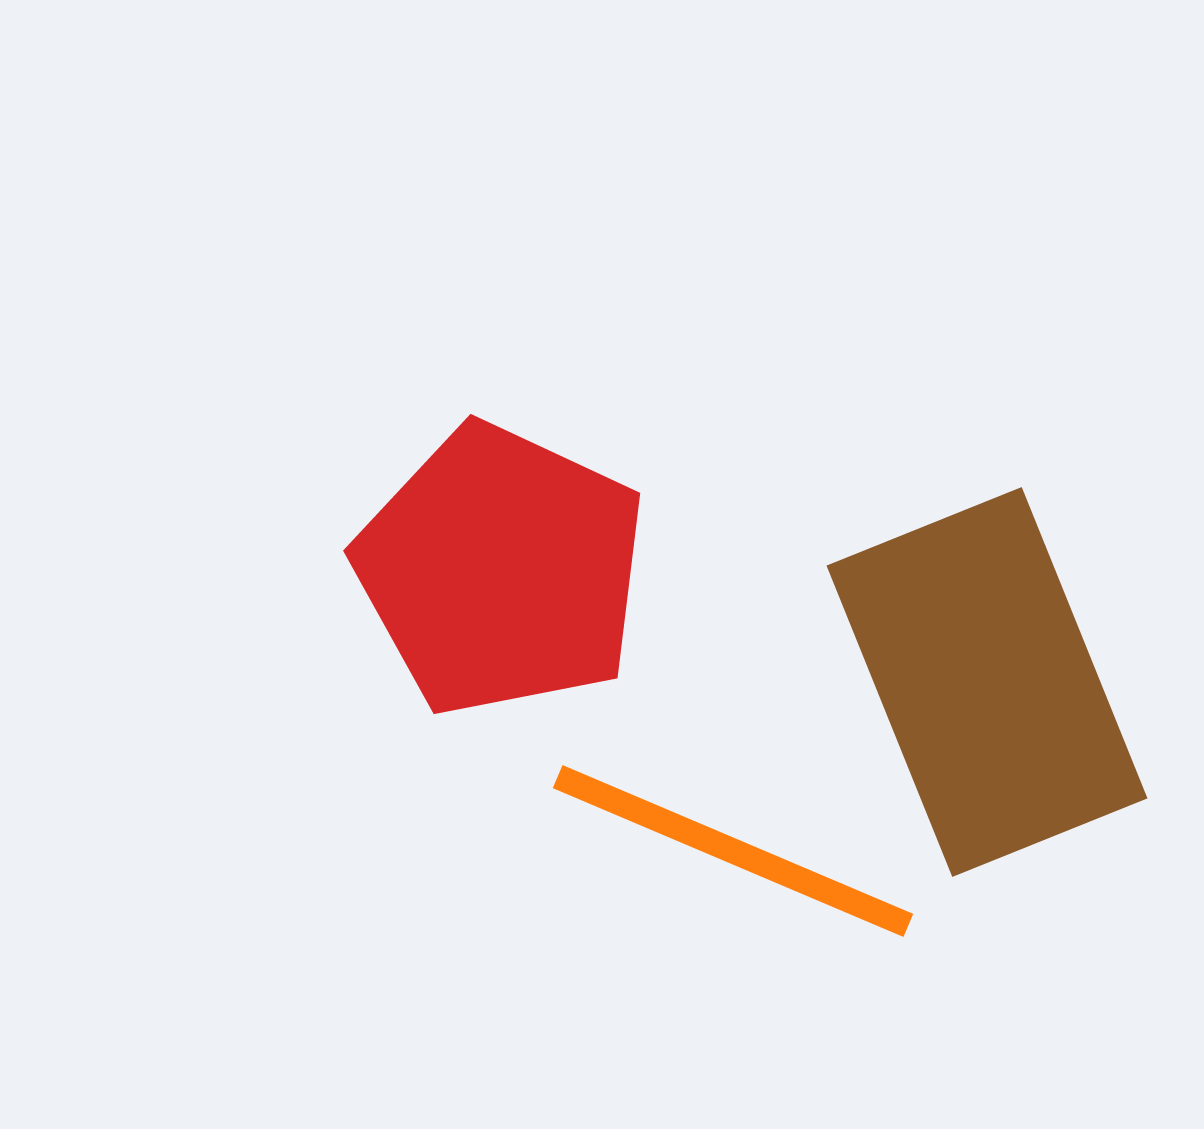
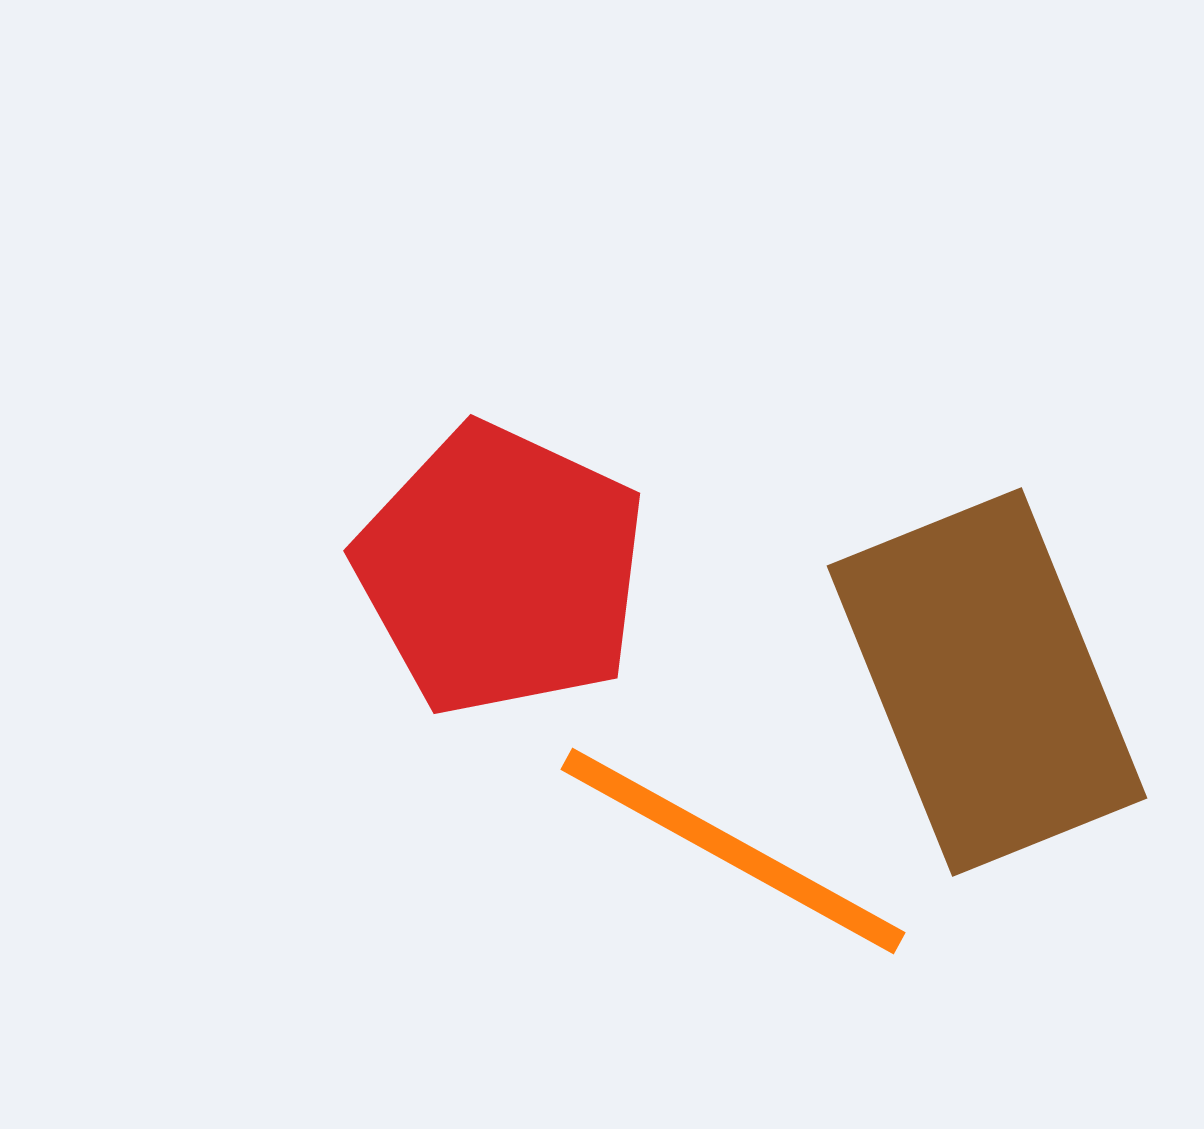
orange line: rotated 6 degrees clockwise
